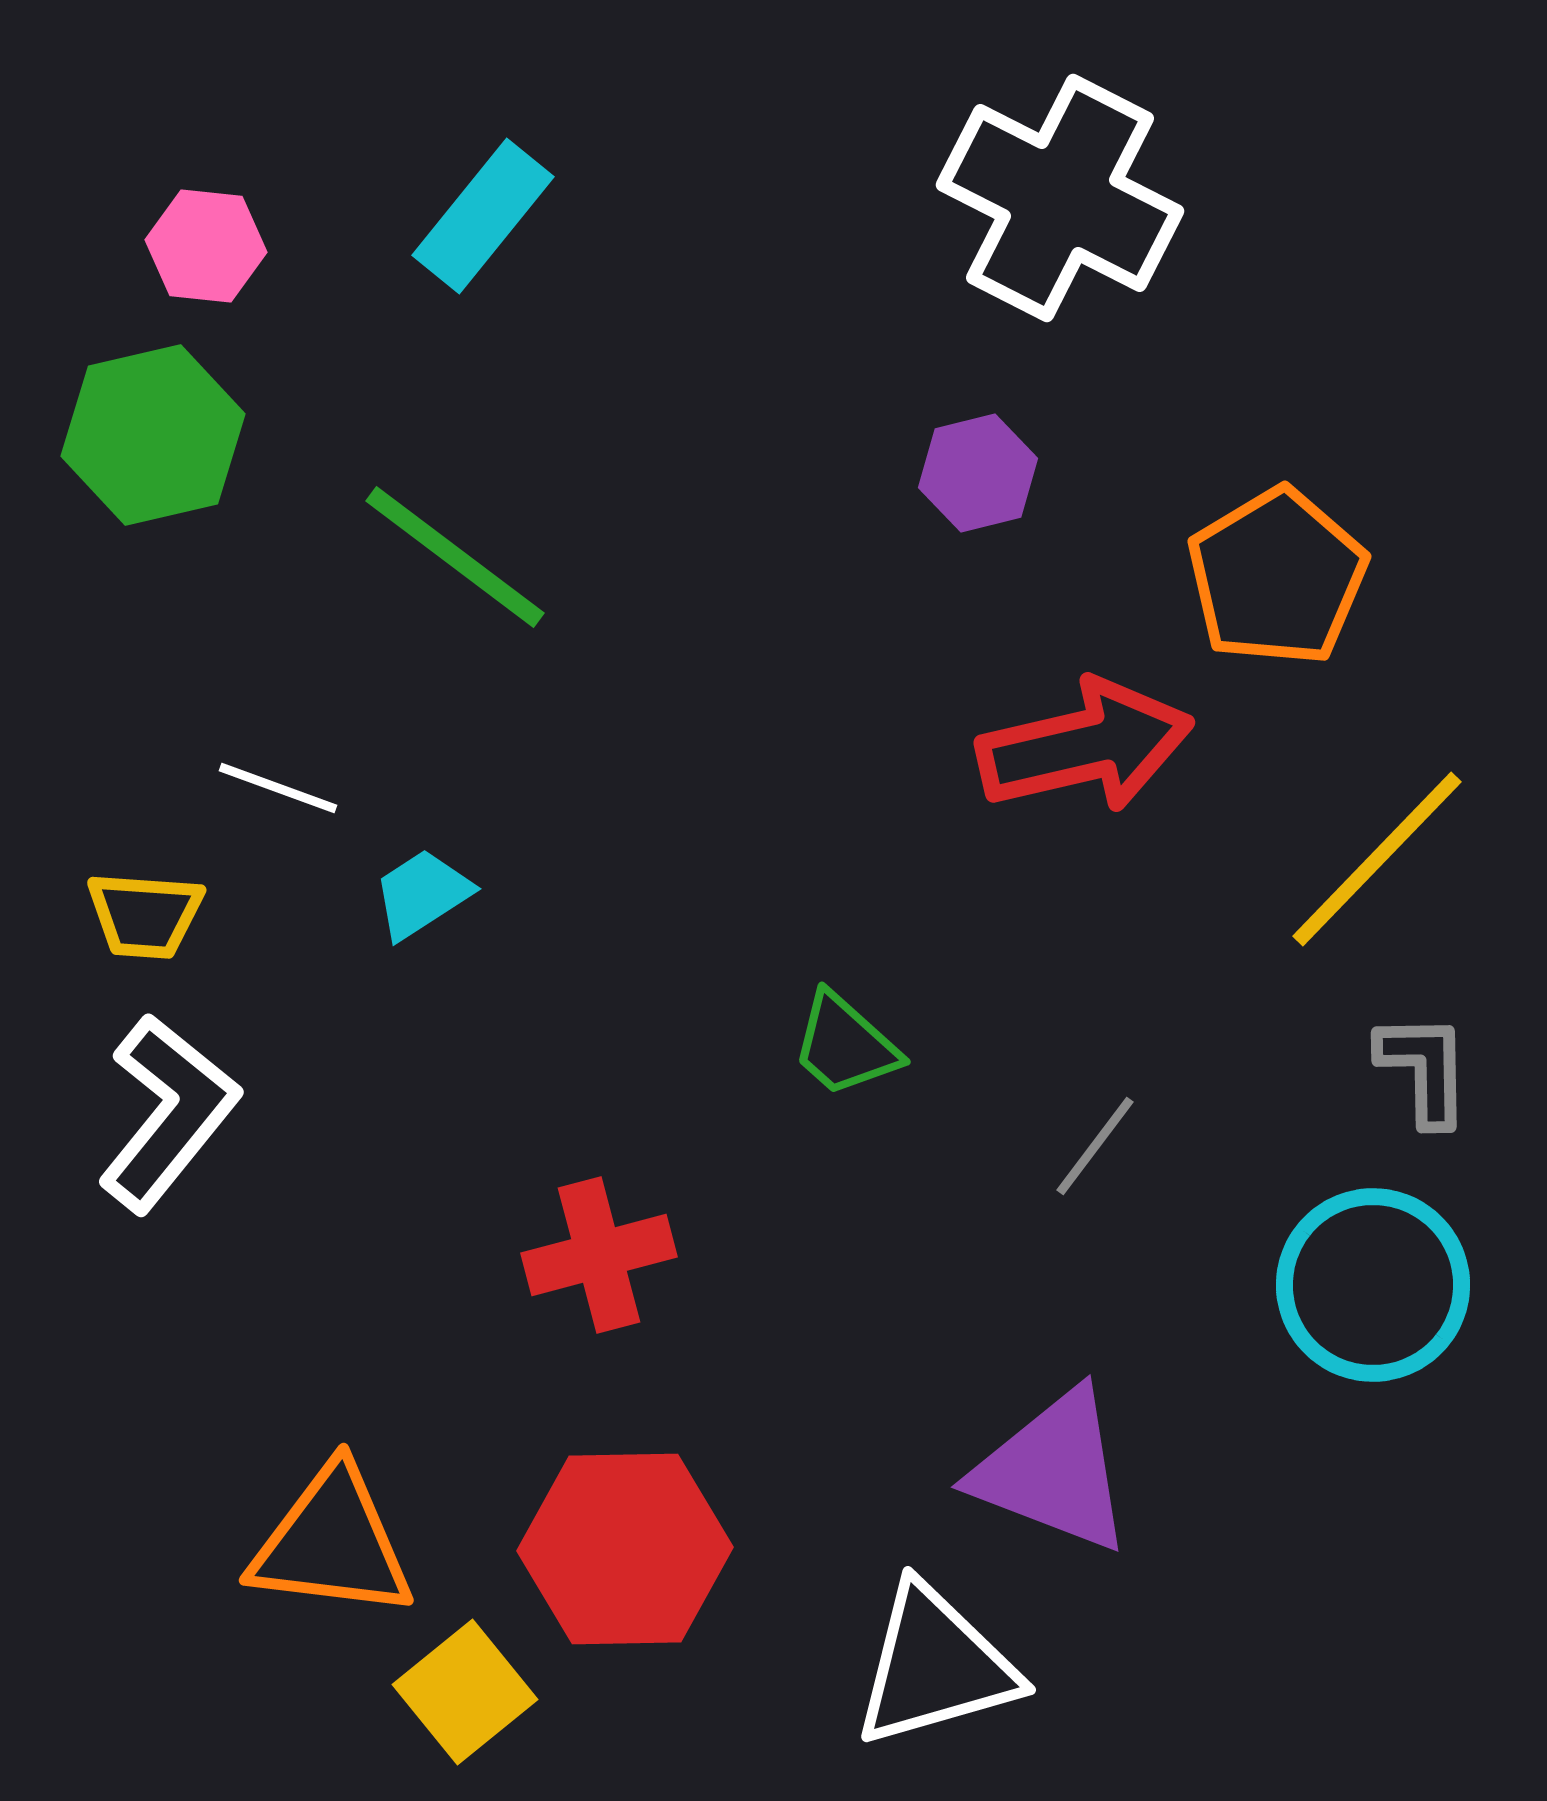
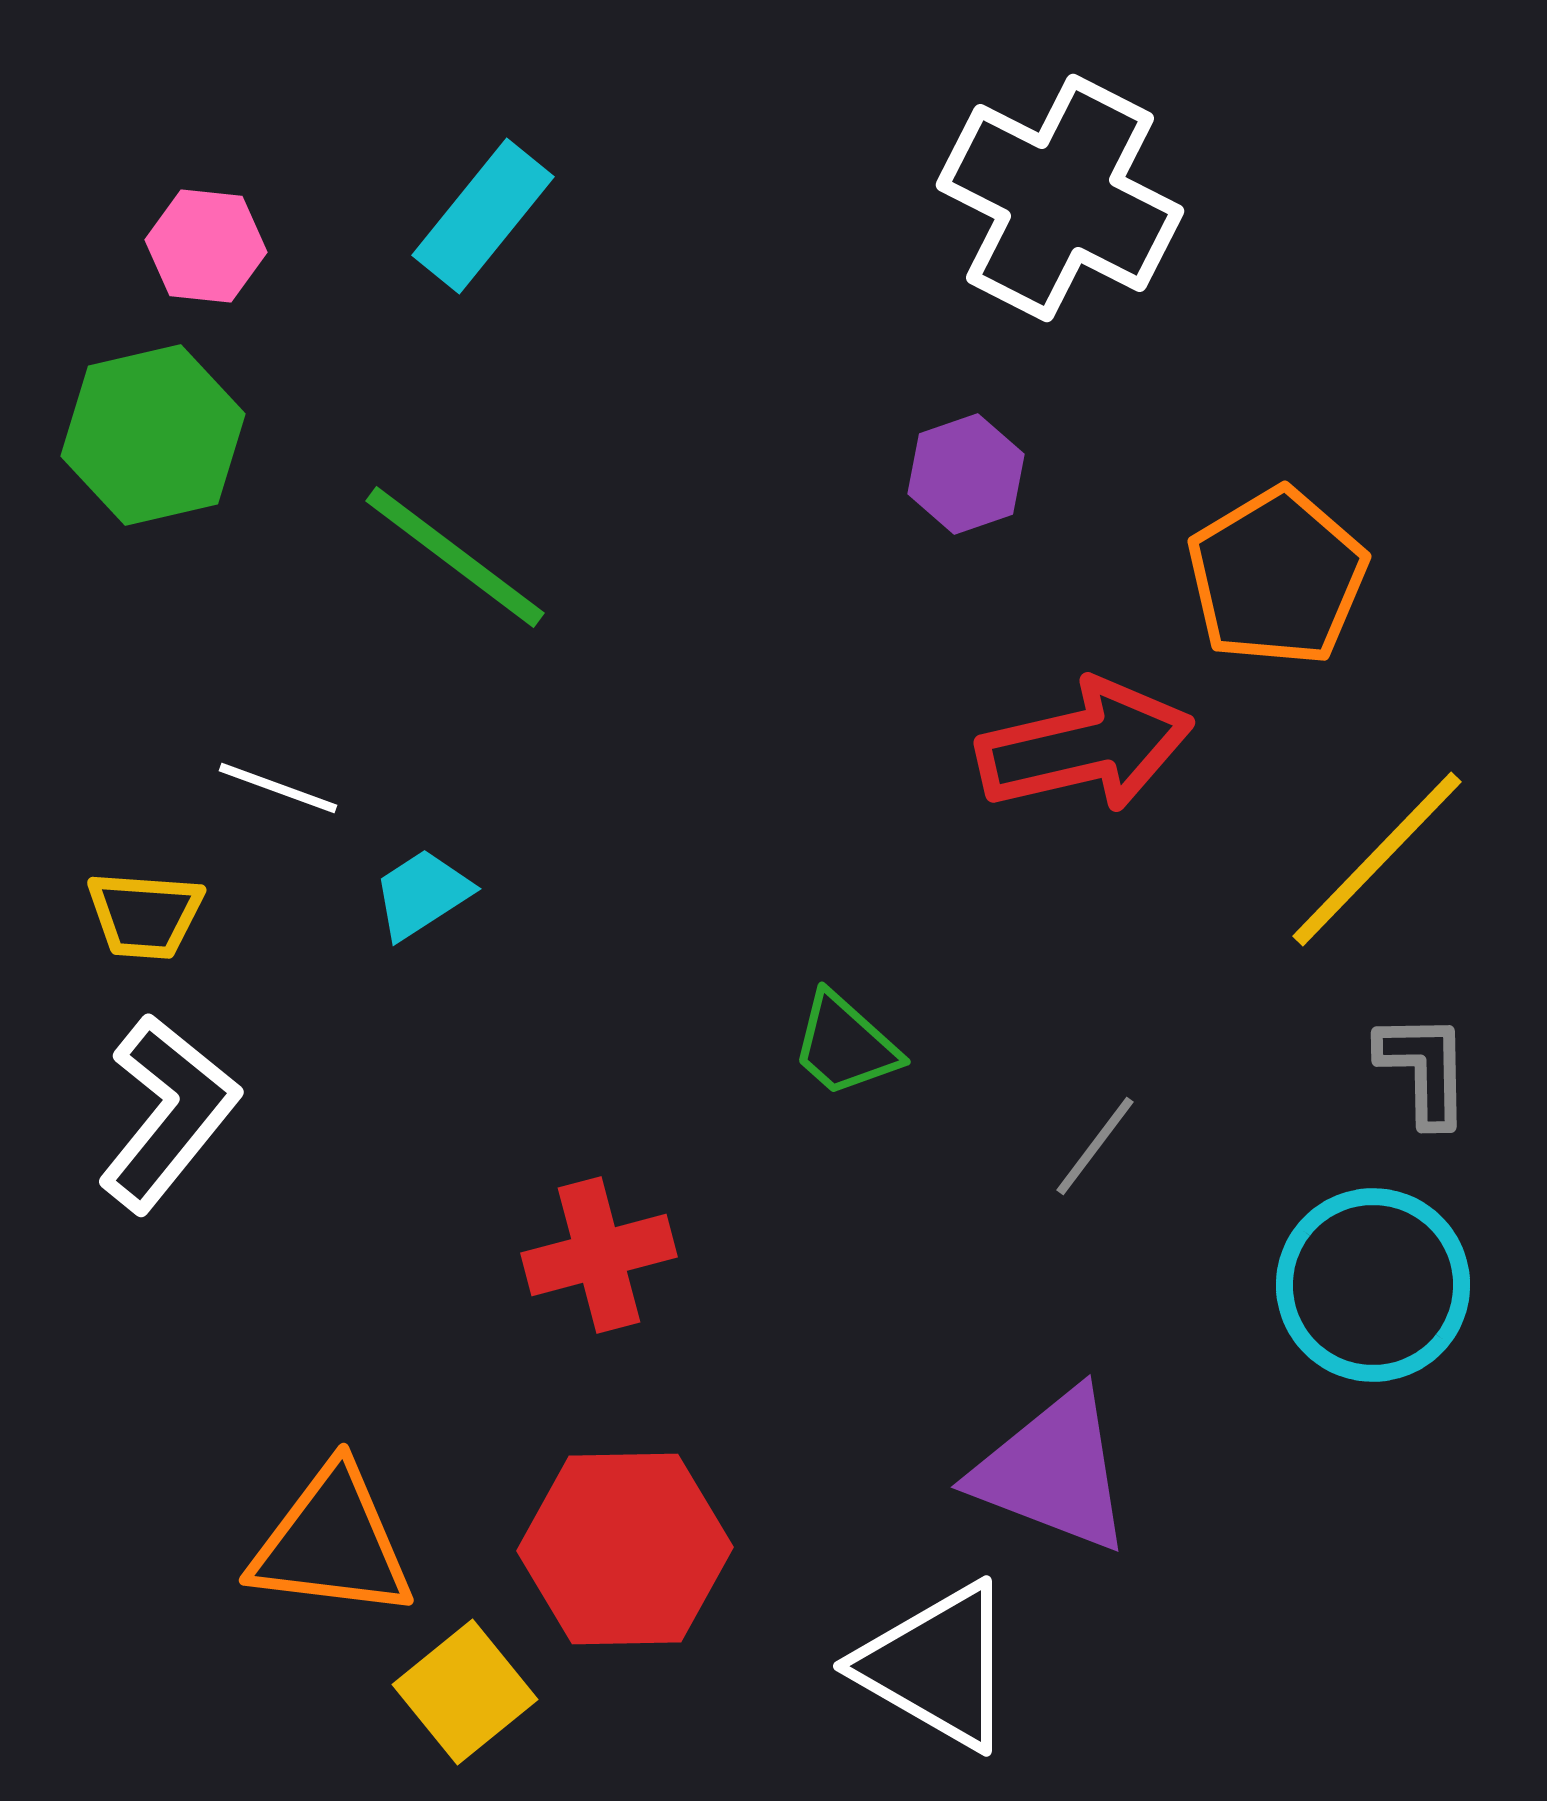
purple hexagon: moved 12 px left, 1 px down; rotated 5 degrees counterclockwise
white triangle: moved 2 px right; rotated 46 degrees clockwise
